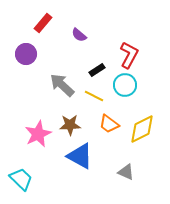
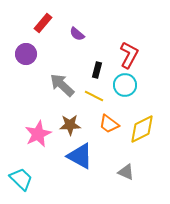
purple semicircle: moved 2 px left, 1 px up
black rectangle: rotated 42 degrees counterclockwise
